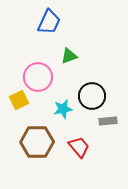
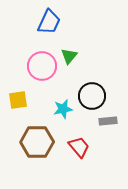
green triangle: rotated 30 degrees counterclockwise
pink circle: moved 4 px right, 11 px up
yellow square: moved 1 px left; rotated 18 degrees clockwise
